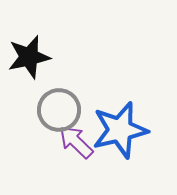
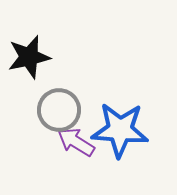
blue star: rotated 18 degrees clockwise
purple arrow: rotated 12 degrees counterclockwise
